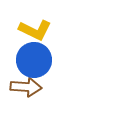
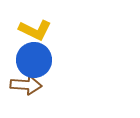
brown arrow: moved 2 px up
